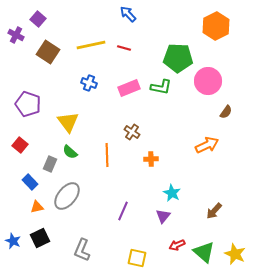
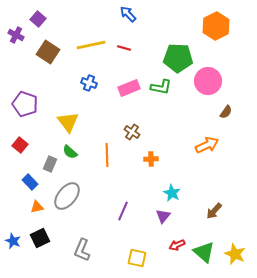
purple pentagon: moved 3 px left
